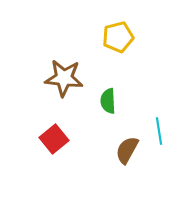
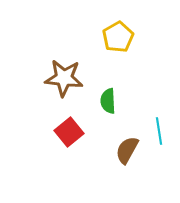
yellow pentagon: rotated 16 degrees counterclockwise
red square: moved 15 px right, 7 px up
